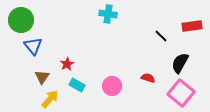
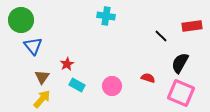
cyan cross: moved 2 px left, 2 px down
pink square: rotated 16 degrees counterclockwise
yellow arrow: moved 8 px left
